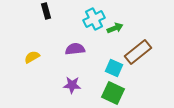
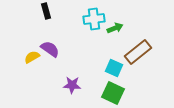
cyan cross: rotated 20 degrees clockwise
purple semicircle: moved 25 px left; rotated 42 degrees clockwise
